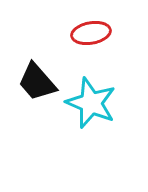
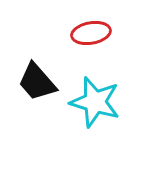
cyan star: moved 4 px right, 1 px up; rotated 6 degrees counterclockwise
